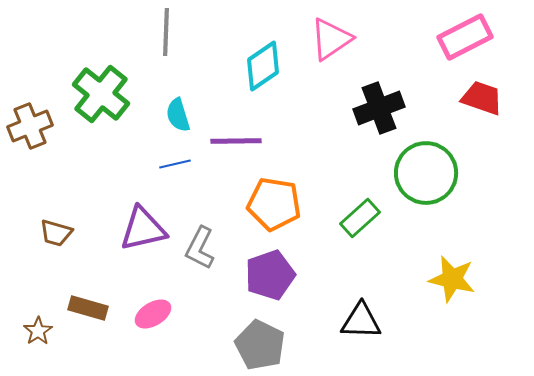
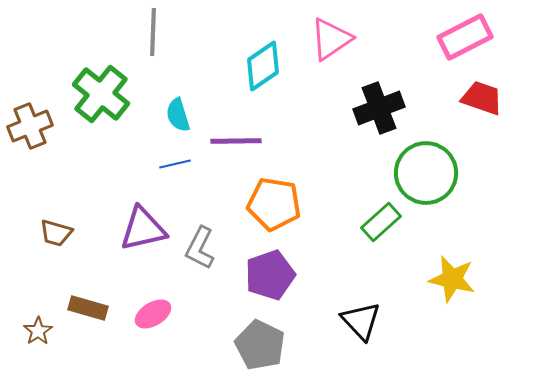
gray line: moved 13 px left
green rectangle: moved 21 px right, 4 px down
black triangle: rotated 45 degrees clockwise
